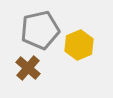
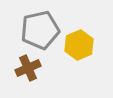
brown cross: rotated 25 degrees clockwise
